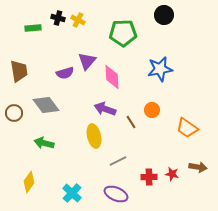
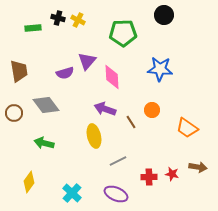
blue star: rotated 15 degrees clockwise
